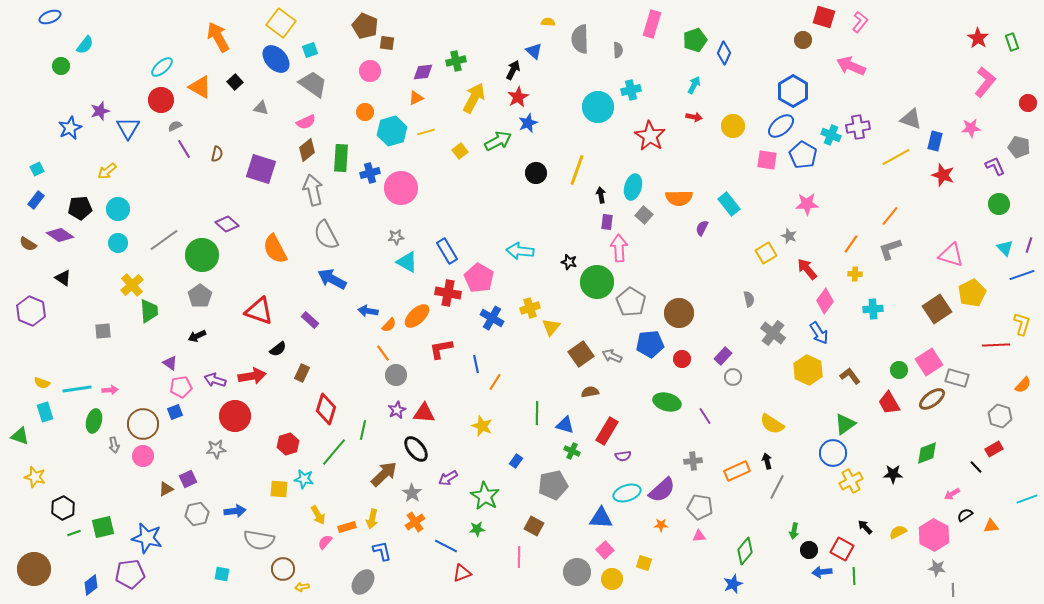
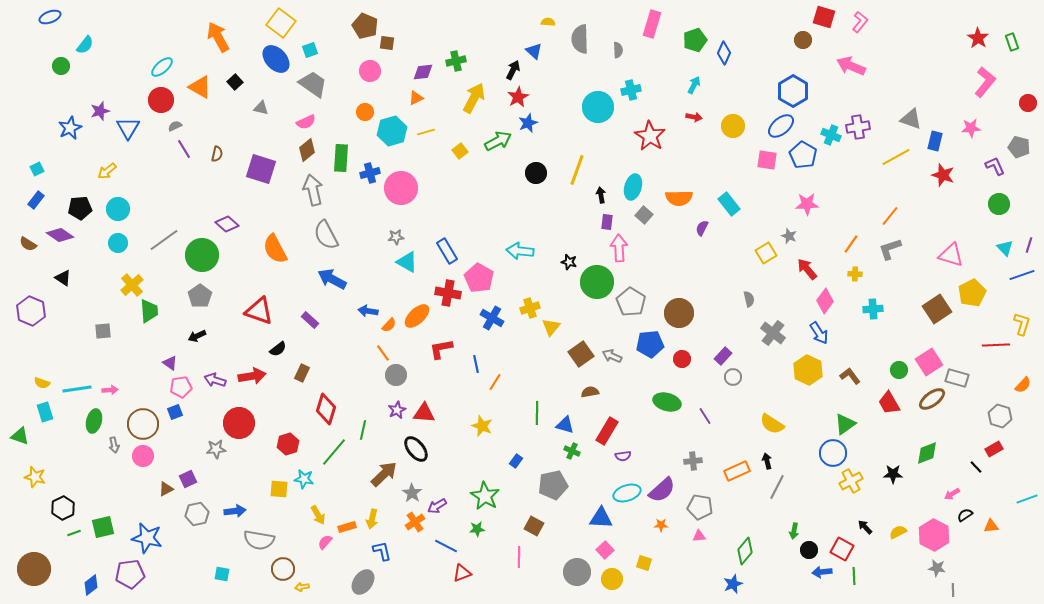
red circle at (235, 416): moved 4 px right, 7 px down
purple arrow at (448, 478): moved 11 px left, 28 px down
